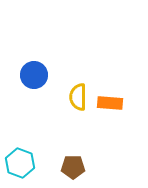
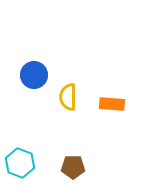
yellow semicircle: moved 10 px left
orange rectangle: moved 2 px right, 1 px down
